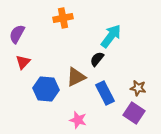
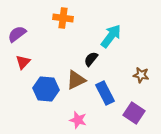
orange cross: rotated 18 degrees clockwise
purple semicircle: rotated 24 degrees clockwise
black semicircle: moved 6 px left
brown triangle: moved 3 px down
brown star: moved 3 px right, 13 px up
